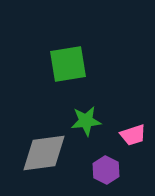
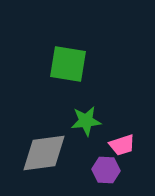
green square: rotated 18 degrees clockwise
pink trapezoid: moved 11 px left, 10 px down
purple hexagon: rotated 24 degrees counterclockwise
